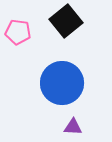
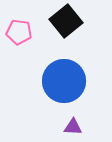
pink pentagon: moved 1 px right
blue circle: moved 2 px right, 2 px up
